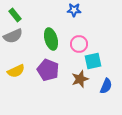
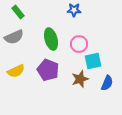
green rectangle: moved 3 px right, 3 px up
gray semicircle: moved 1 px right, 1 px down
blue semicircle: moved 1 px right, 3 px up
